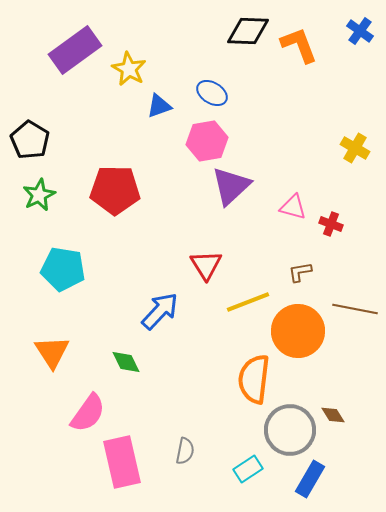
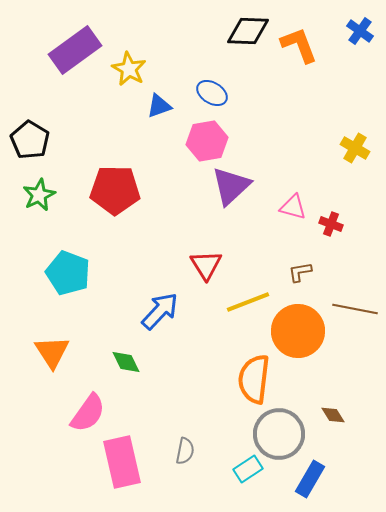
cyan pentagon: moved 5 px right, 4 px down; rotated 12 degrees clockwise
gray circle: moved 11 px left, 4 px down
